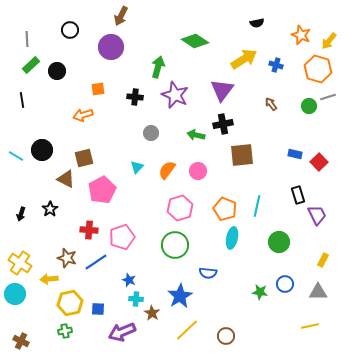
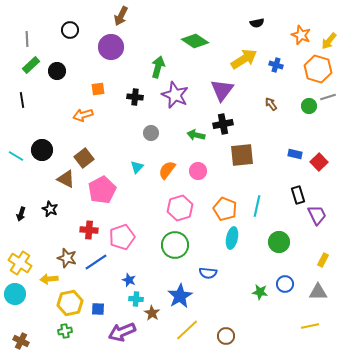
brown square at (84, 158): rotated 24 degrees counterclockwise
black star at (50, 209): rotated 14 degrees counterclockwise
